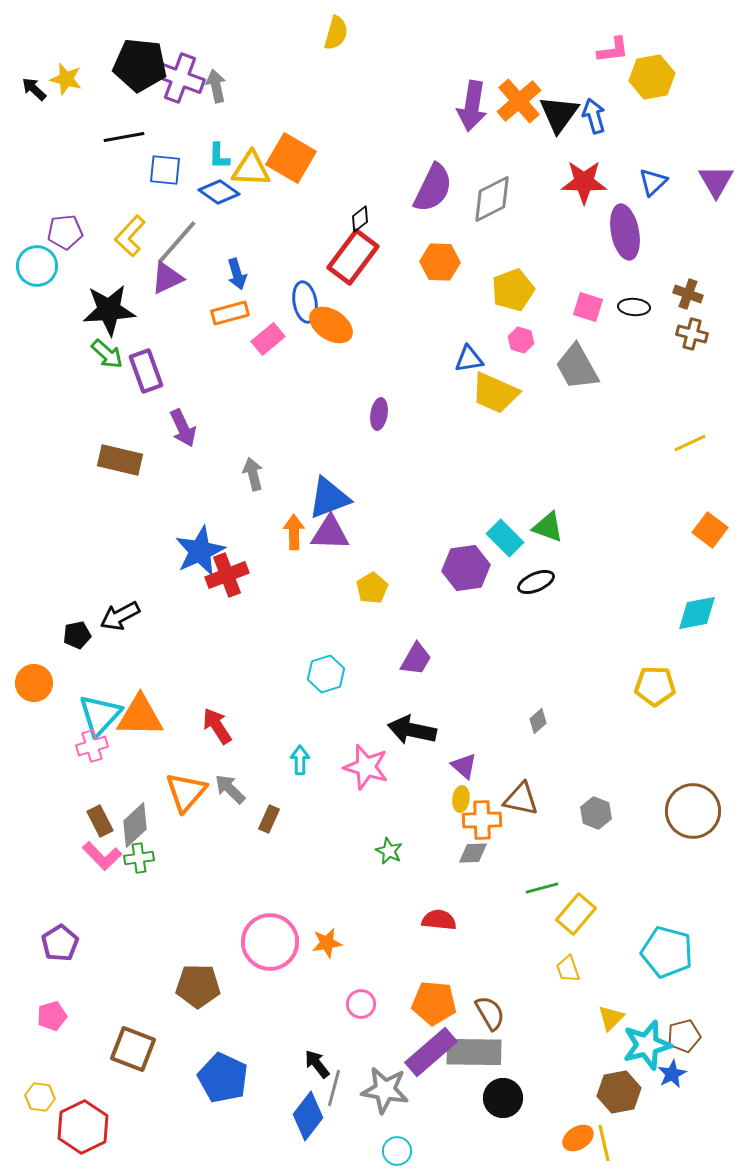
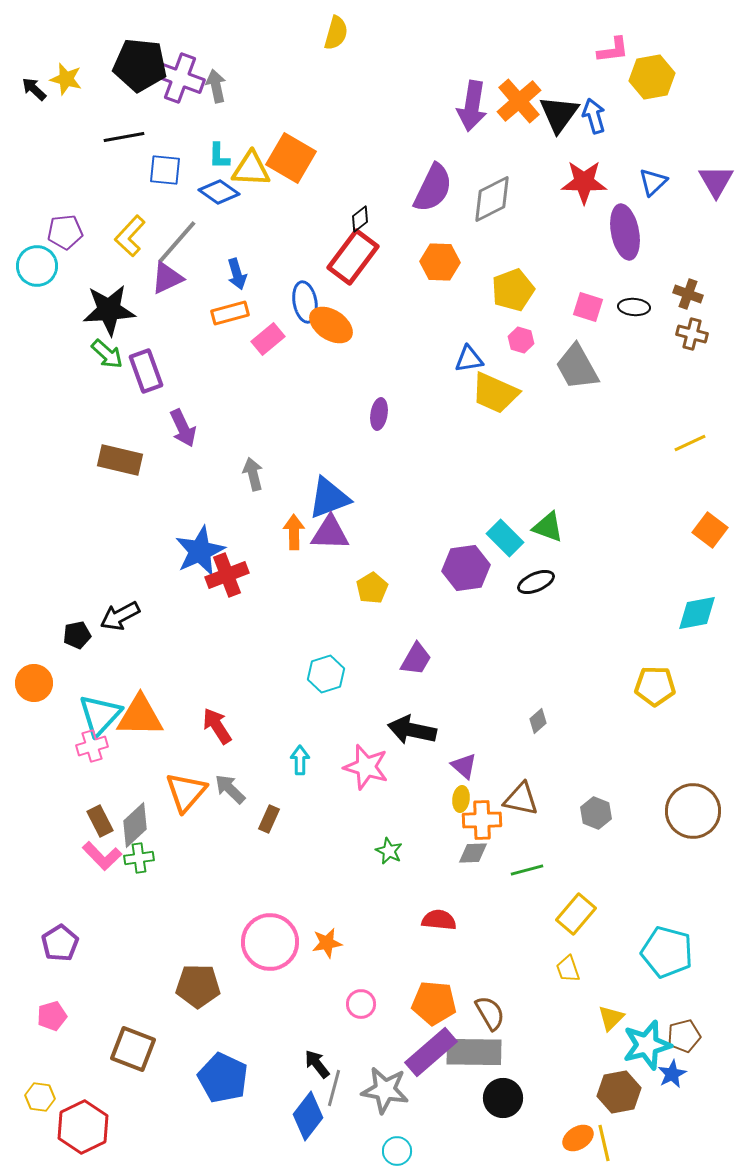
green line at (542, 888): moved 15 px left, 18 px up
